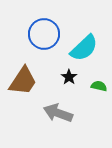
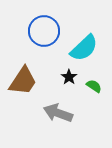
blue circle: moved 3 px up
green semicircle: moved 5 px left; rotated 21 degrees clockwise
